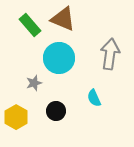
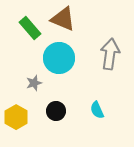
green rectangle: moved 3 px down
cyan semicircle: moved 3 px right, 12 px down
